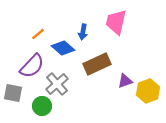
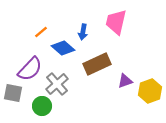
orange line: moved 3 px right, 2 px up
purple semicircle: moved 2 px left, 3 px down
yellow hexagon: moved 2 px right
